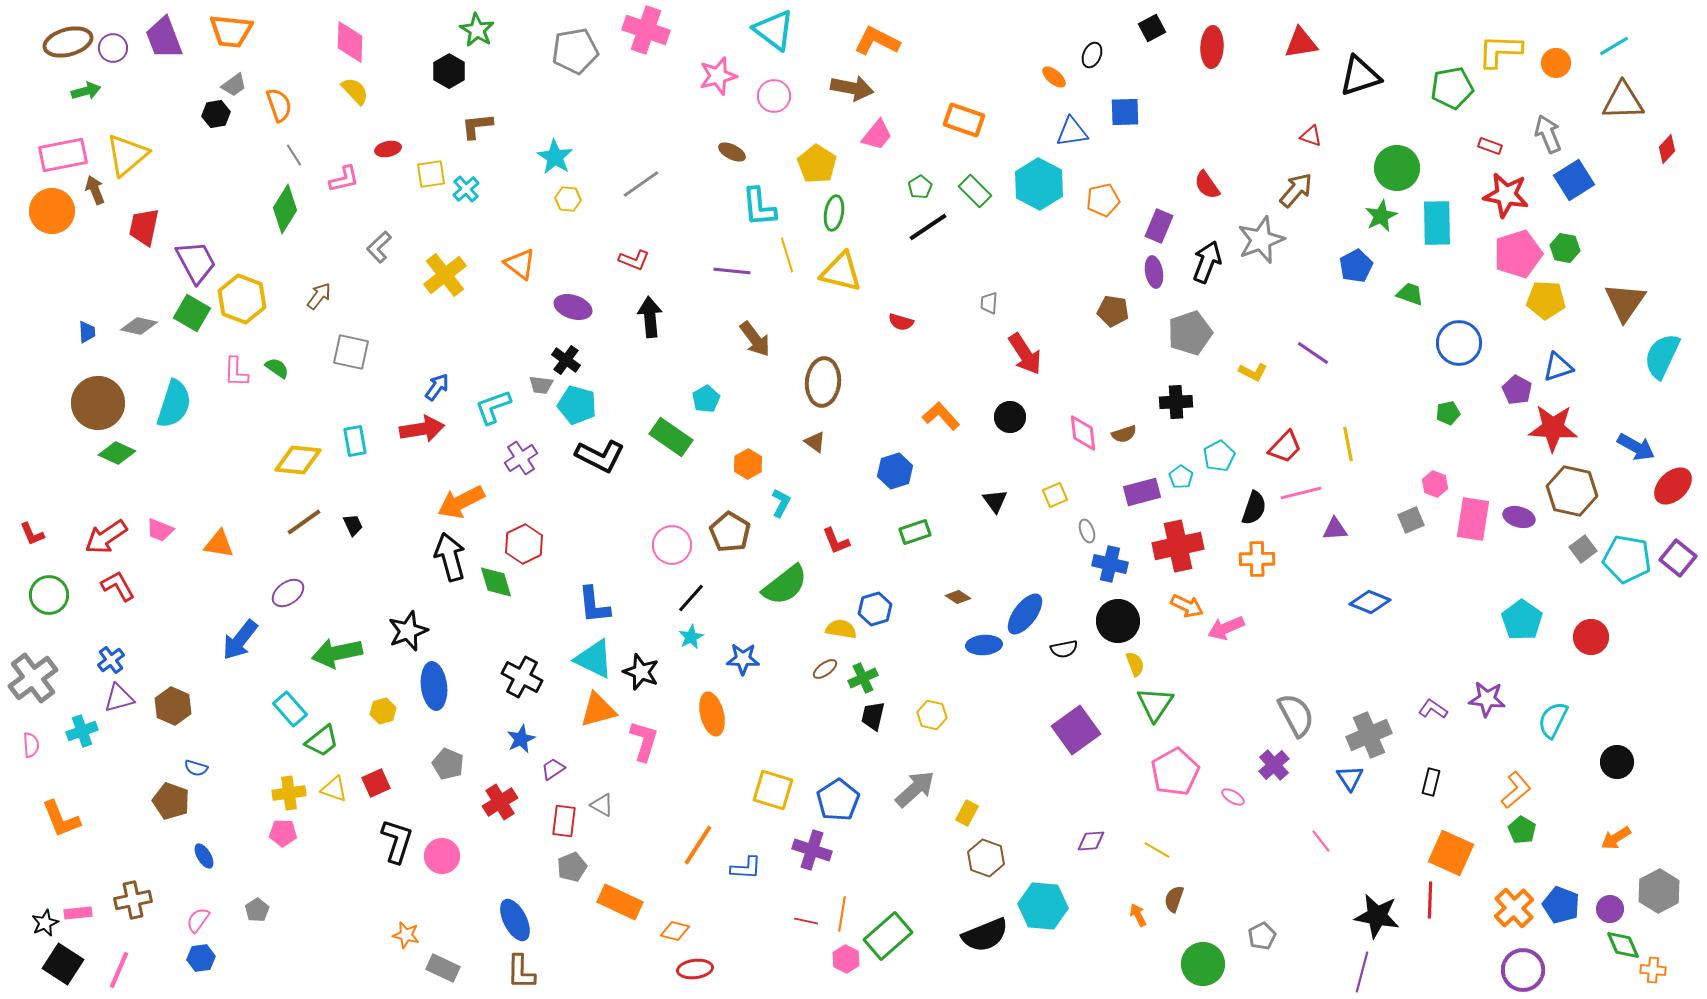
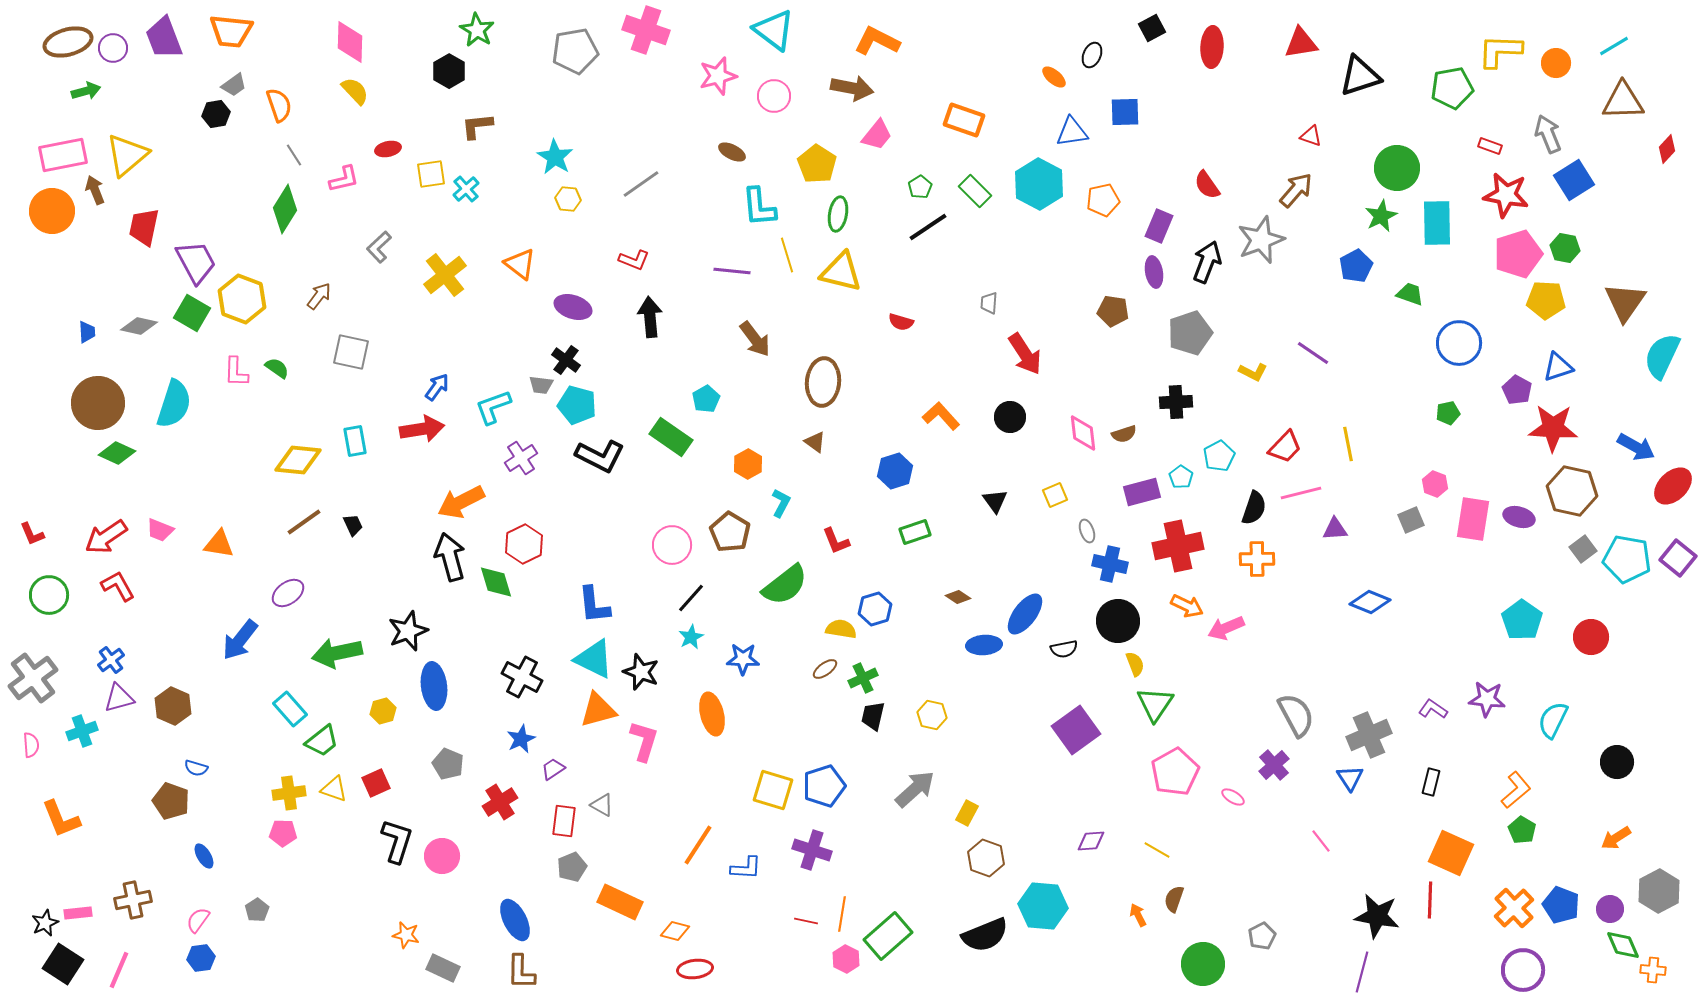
green ellipse at (834, 213): moved 4 px right, 1 px down
blue pentagon at (838, 800): moved 14 px left, 14 px up; rotated 15 degrees clockwise
